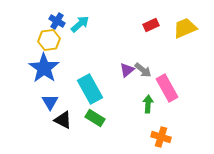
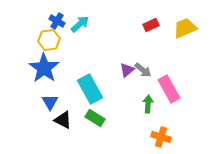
pink rectangle: moved 2 px right, 1 px down
